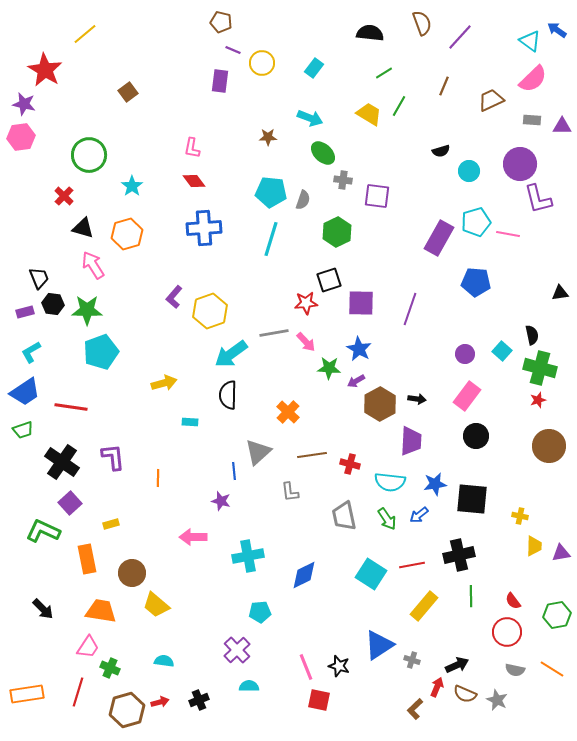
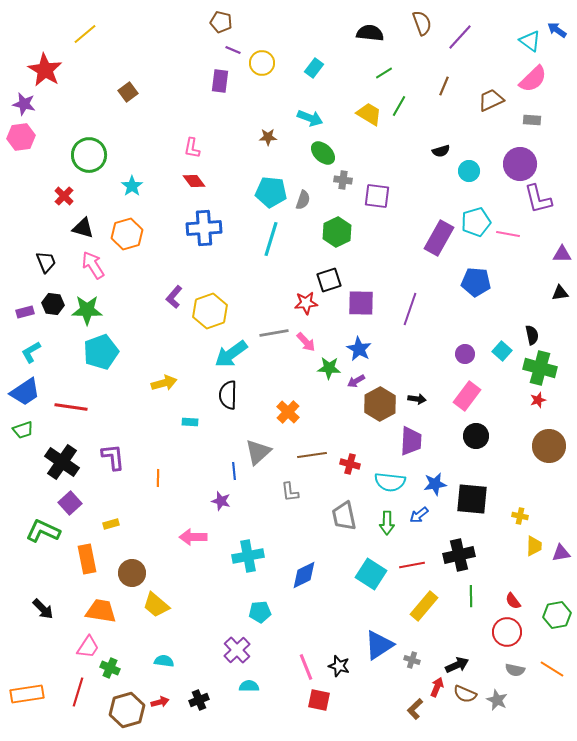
purple triangle at (562, 126): moved 128 px down
black trapezoid at (39, 278): moved 7 px right, 16 px up
green arrow at (387, 519): moved 4 px down; rotated 35 degrees clockwise
